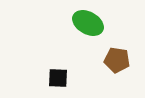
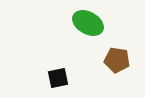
black square: rotated 15 degrees counterclockwise
